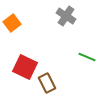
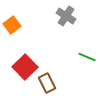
orange square: moved 2 px down
red square: rotated 20 degrees clockwise
